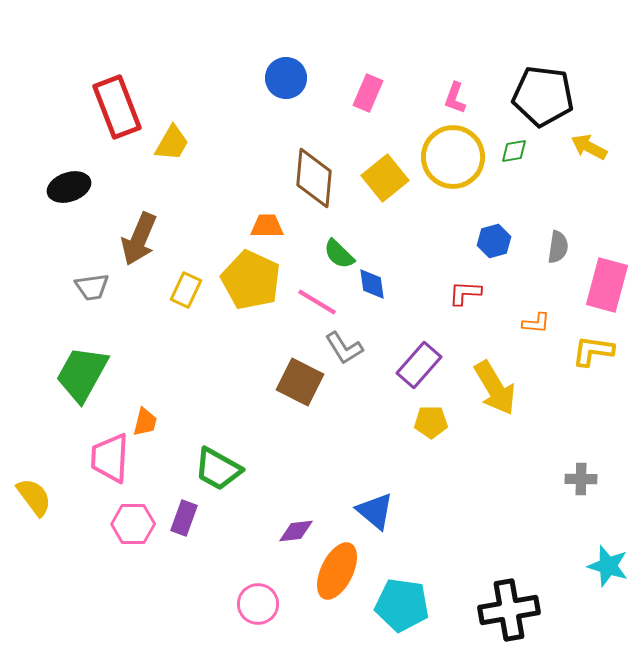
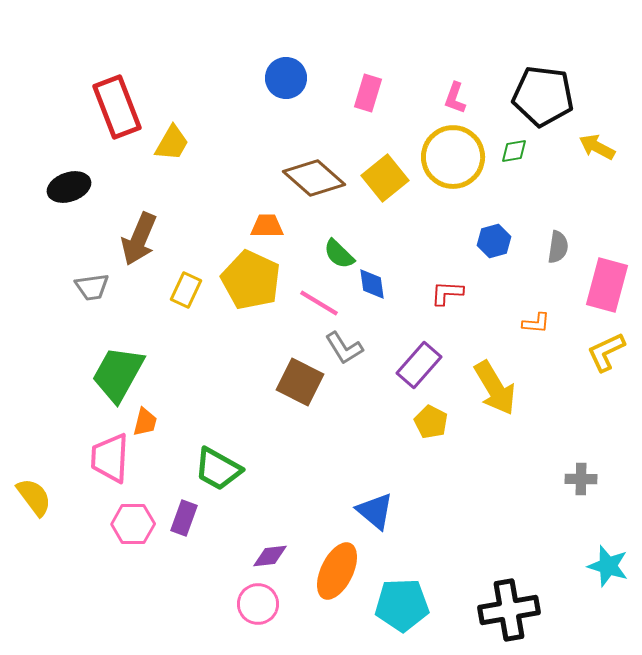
pink rectangle at (368, 93): rotated 6 degrees counterclockwise
yellow arrow at (589, 147): moved 8 px right
brown diamond at (314, 178): rotated 54 degrees counterclockwise
red L-shape at (465, 293): moved 18 px left
pink line at (317, 302): moved 2 px right, 1 px down
yellow L-shape at (593, 351): moved 13 px right, 1 px down; rotated 33 degrees counterclockwise
green trapezoid at (82, 374): moved 36 px right
yellow pentagon at (431, 422): rotated 28 degrees clockwise
purple diamond at (296, 531): moved 26 px left, 25 px down
cyan pentagon at (402, 605): rotated 10 degrees counterclockwise
